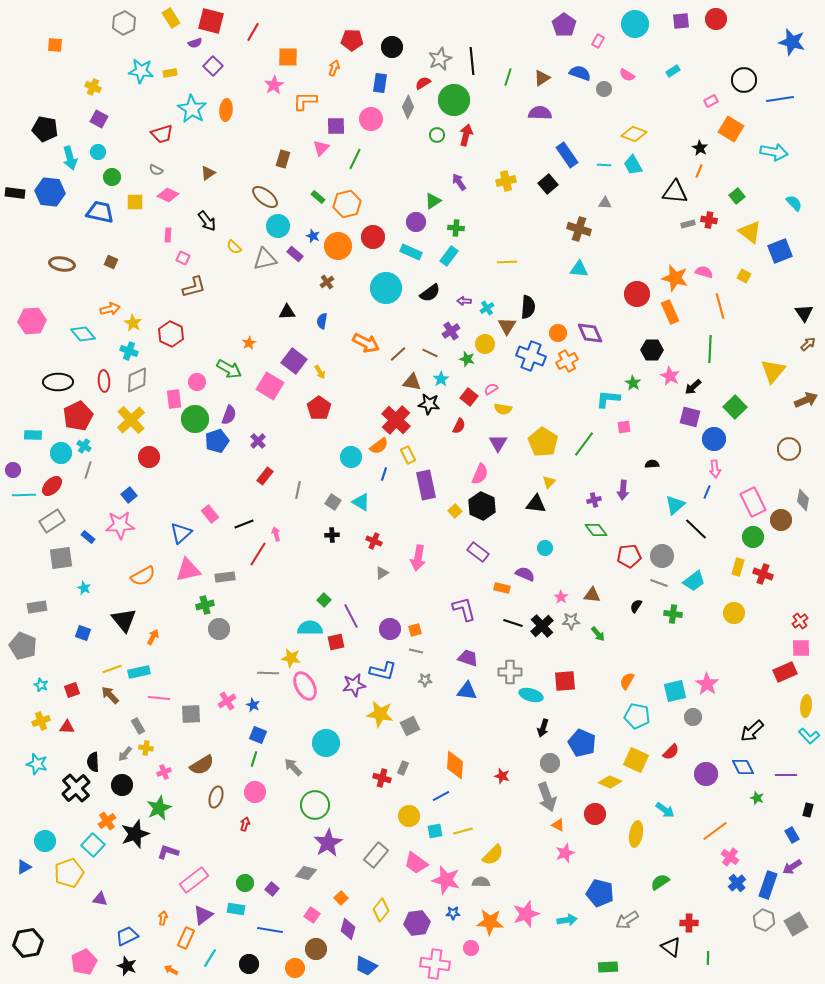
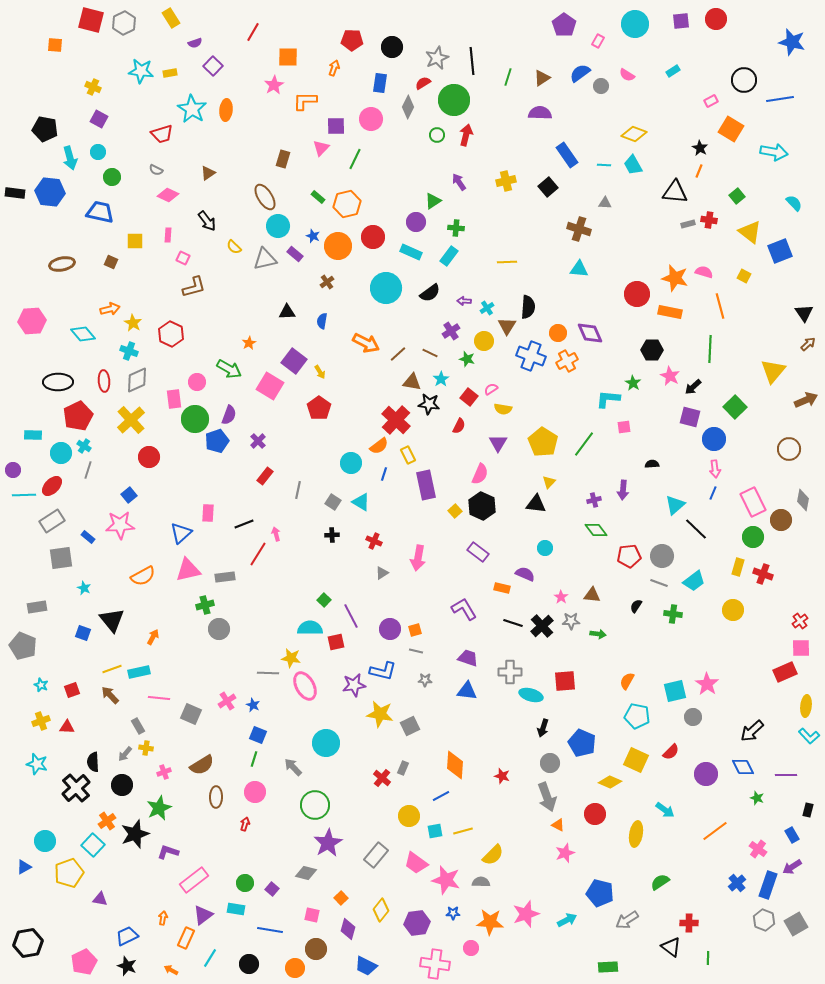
red square at (211, 21): moved 120 px left, 1 px up
gray star at (440, 59): moved 3 px left, 1 px up
blue semicircle at (580, 73): rotated 55 degrees counterclockwise
gray circle at (604, 89): moved 3 px left, 3 px up
black square at (548, 184): moved 3 px down
brown ellipse at (265, 197): rotated 20 degrees clockwise
yellow square at (135, 202): moved 39 px down
brown ellipse at (62, 264): rotated 20 degrees counterclockwise
orange rectangle at (670, 312): rotated 55 degrees counterclockwise
yellow circle at (485, 344): moved 1 px left, 3 px up
cyan circle at (351, 457): moved 6 px down
blue line at (707, 492): moved 6 px right, 1 px down
pink rectangle at (210, 514): moved 2 px left, 1 px up; rotated 42 degrees clockwise
purple L-shape at (464, 609): rotated 16 degrees counterclockwise
yellow circle at (734, 613): moved 1 px left, 3 px up
black triangle at (124, 620): moved 12 px left
green arrow at (598, 634): rotated 42 degrees counterclockwise
gray square at (191, 714): rotated 25 degrees clockwise
red cross at (382, 778): rotated 24 degrees clockwise
brown ellipse at (216, 797): rotated 15 degrees counterclockwise
pink cross at (730, 857): moved 28 px right, 8 px up
pink square at (312, 915): rotated 21 degrees counterclockwise
cyan arrow at (567, 920): rotated 18 degrees counterclockwise
